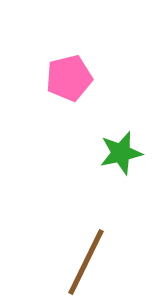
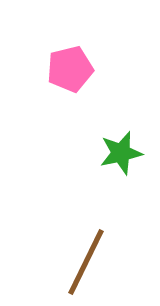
pink pentagon: moved 1 px right, 9 px up
